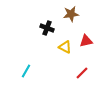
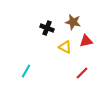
brown star: moved 2 px right, 8 px down; rotated 21 degrees clockwise
